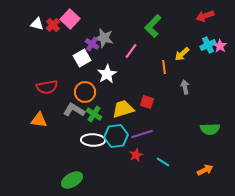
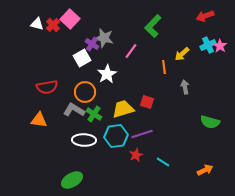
green semicircle: moved 7 px up; rotated 18 degrees clockwise
white ellipse: moved 9 px left
